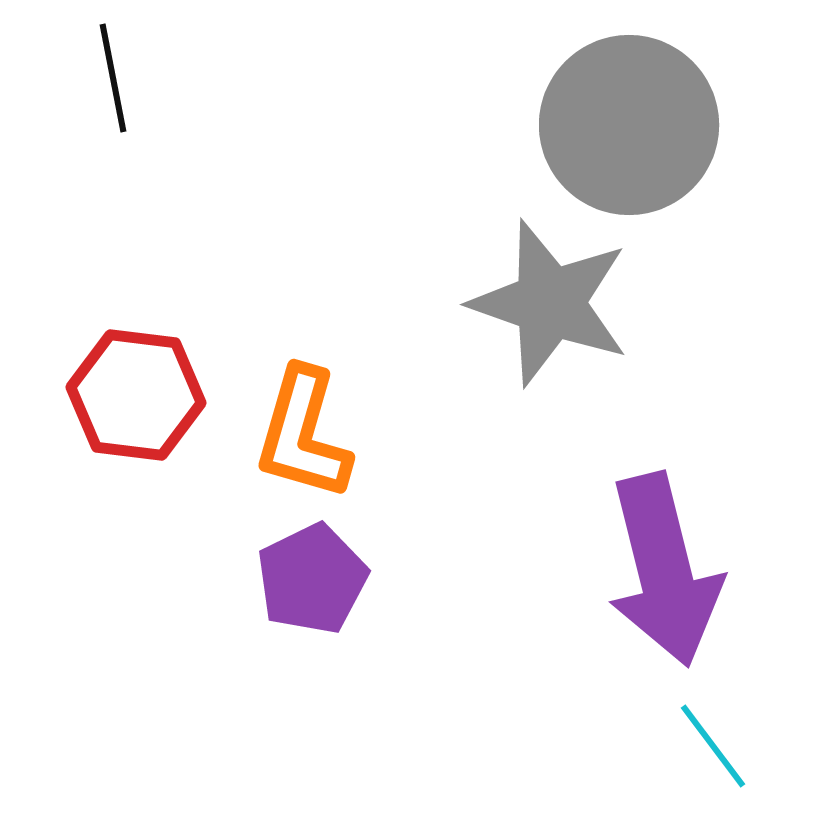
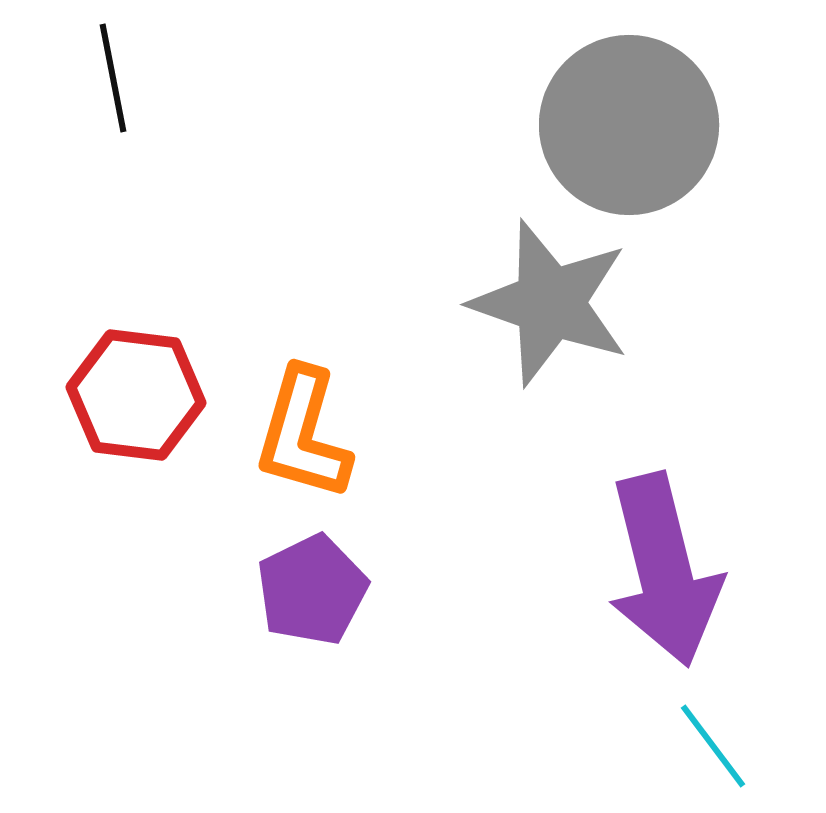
purple pentagon: moved 11 px down
